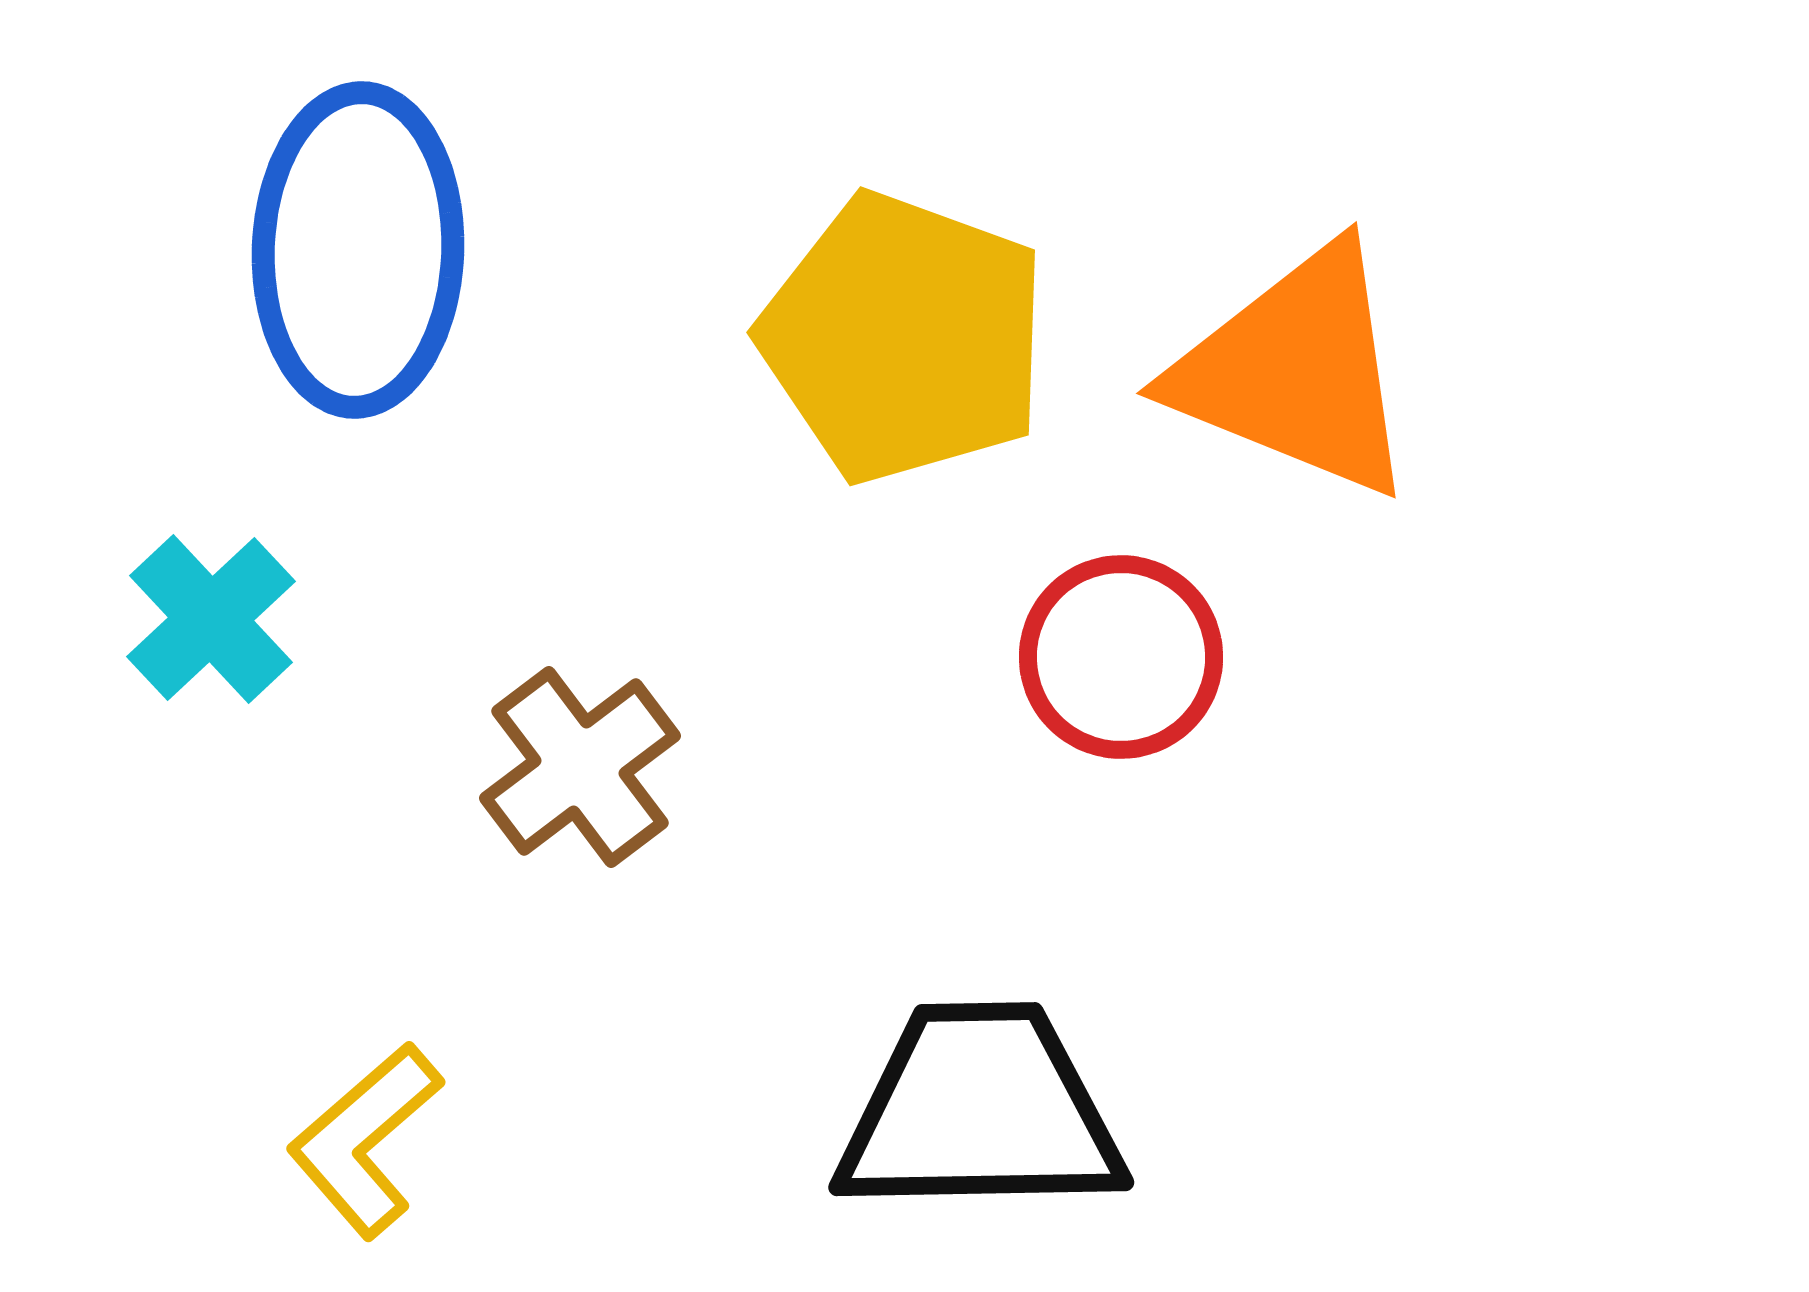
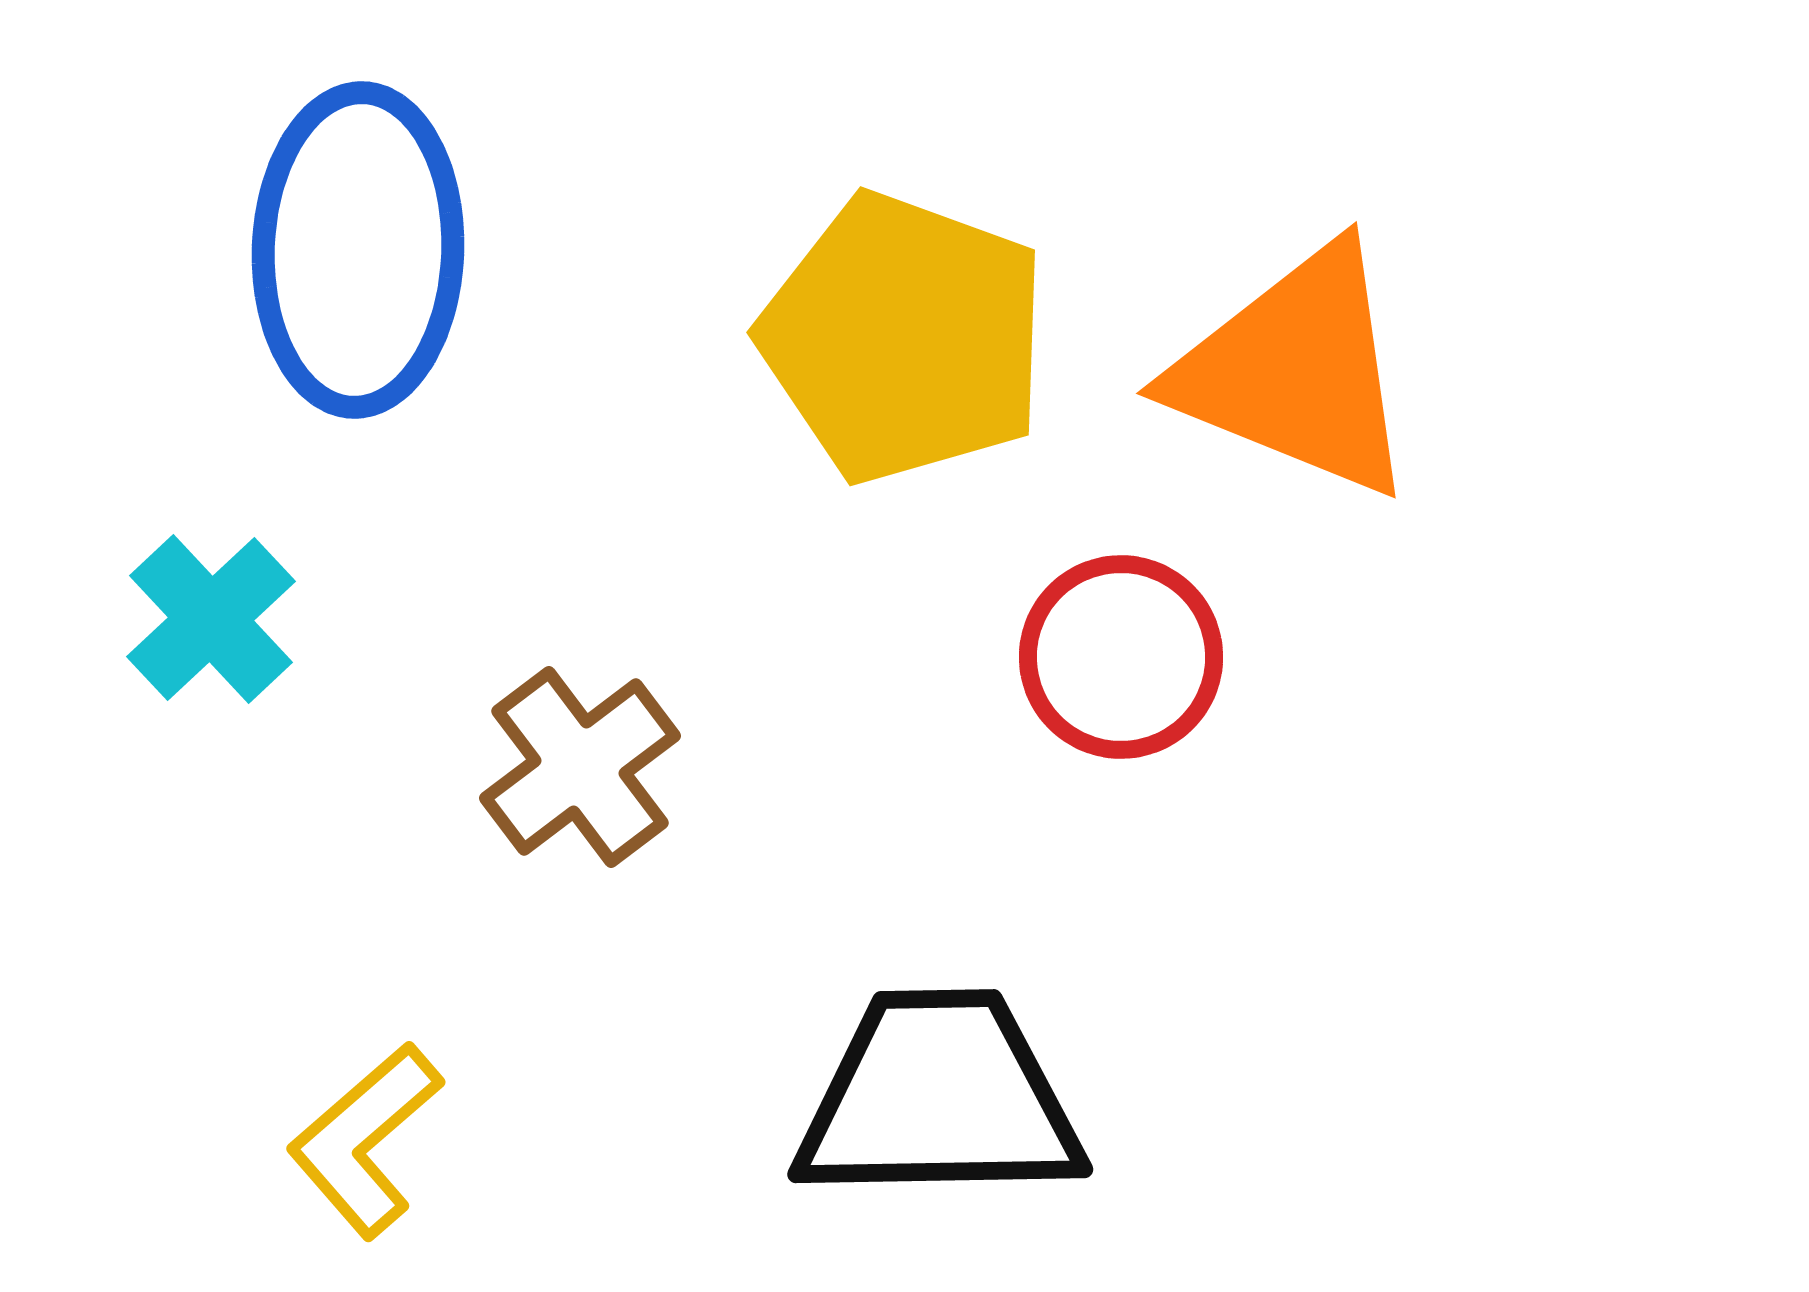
black trapezoid: moved 41 px left, 13 px up
